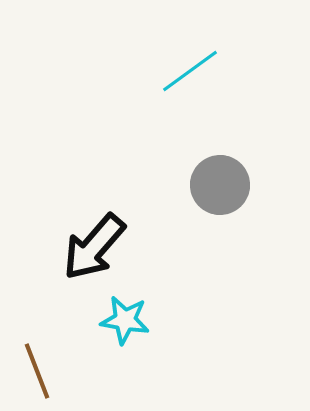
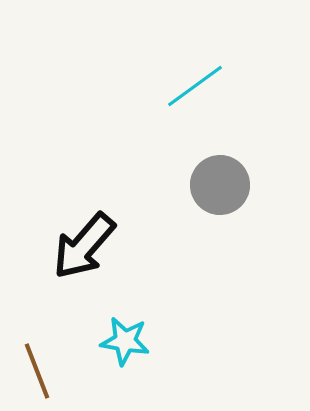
cyan line: moved 5 px right, 15 px down
black arrow: moved 10 px left, 1 px up
cyan star: moved 21 px down
